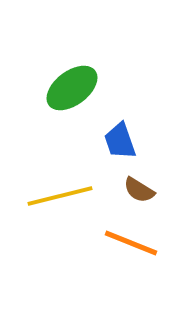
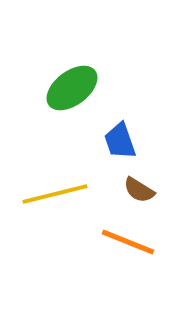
yellow line: moved 5 px left, 2 px up
orange line: moved 3 px left, 1 px up
